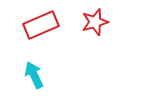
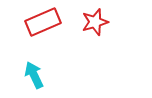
red rectangle: moved 2 px right, 3 px up
